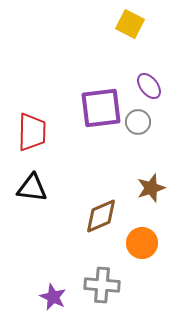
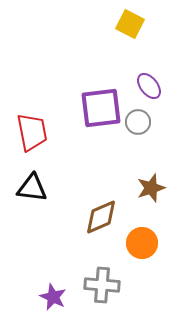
red trapezoid: rotated 12 degrees counterclockwise
brown diamond: moved 1 px down
